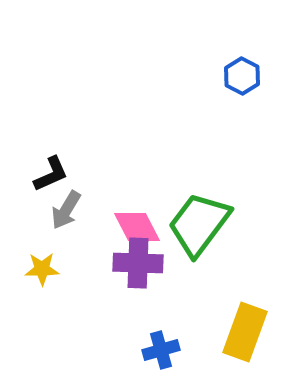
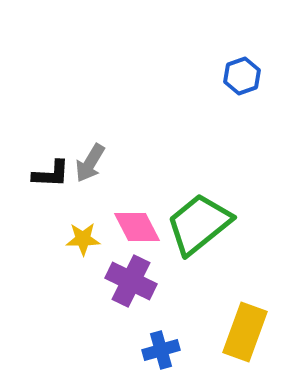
blue hexagon: rotated 12 degrees clockwise
black L-shape: rotated 27 degrees clockwise
gray arrow: moved 24 px right, 47 px up
green trapezoid: rotated 14 degrees clockwise
purple cross: moved 7 px left, 18 px down; rotated 24 degrees clockwise
yellow star: moved 41 px right, 30 px up
